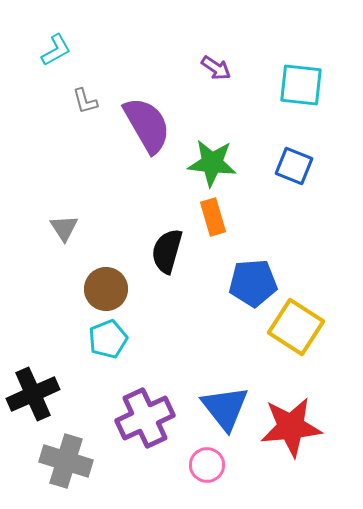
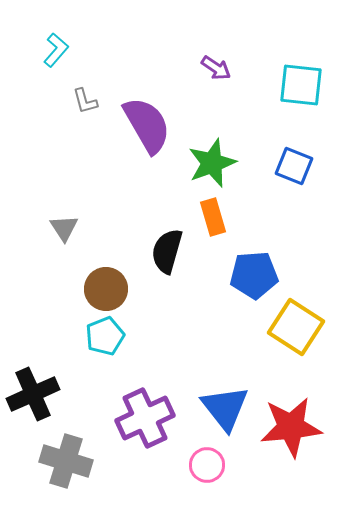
cyan L-shape: rotated 20 degrees counterclockwise
green star: rotated 27 degrees counterclockwise
blue pentagon: moved 1 px right, 8 px up
cyan pentagon: moved 3 px left, 3 px up
